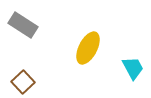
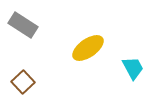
yellow ellipse: rotated 28 degrees clockwise
